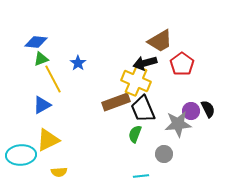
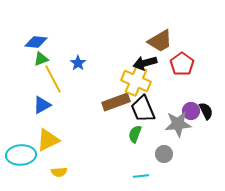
black semicircle: moved 2 px left, 2 px down
